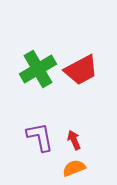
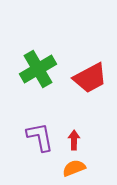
red trapezoid: moved 9 px right, 8 px down
red arrow: rotated 24 degrees clockwise
